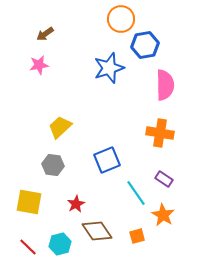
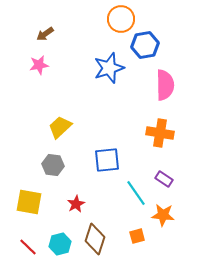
blue square: rotated 16 degrees clockwise
orange star: rotated 25 degrees counterclockwise
brown diamond: moved 2 px left, 8 px down; rotated 52 degrees clockwise
